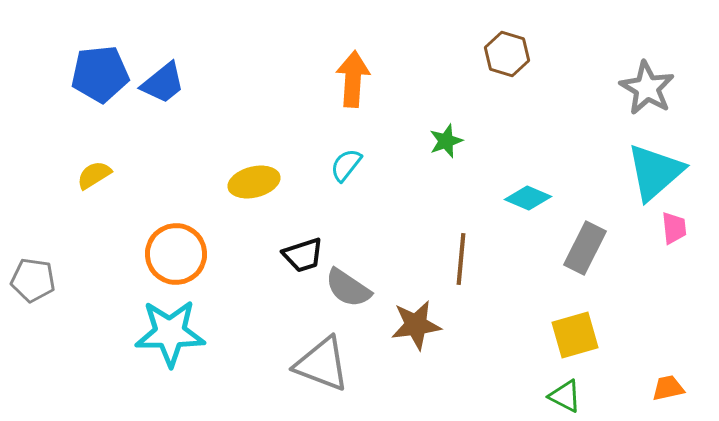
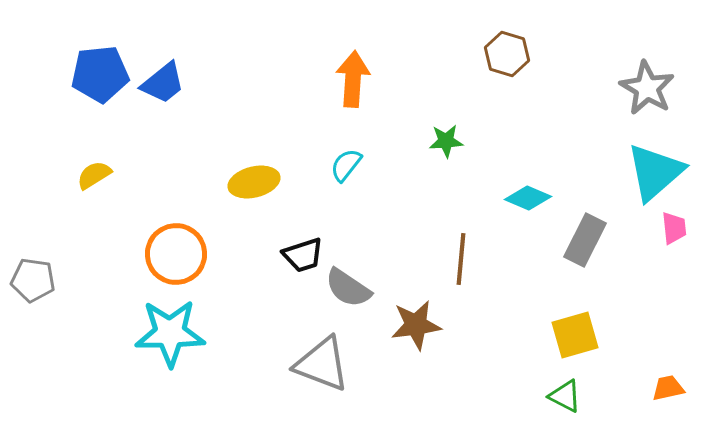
green star: rotated 16 degrees clockwise
gray rectangle: moved 8 px up
